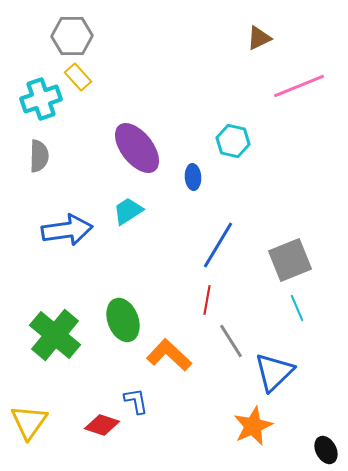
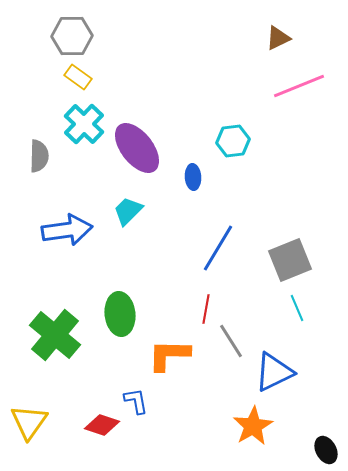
brown triangle: moved 19 px right
yellow rectangle: rotated 12 degrees counterclockwise
cyan cross: moved 43 px right, 25 px down; rotated 27 degrees counterclockwise
cyan hexagon: rotated 20 degrees counterclockwise
cyan trapezoid: rotated 12 degrees counterclockwise
blue line: moved 3 px down
red line: moved 1 px left, 9 px down
green ellipse: moved 3 px left, 6 px up; rotated 15 degrees clockwise
orange L-shape: rotated 42 degrees counterclockwise
blue triangle: rotated 18 degrees clockwise
orange star: rotated 6 degrees counterclockwise
